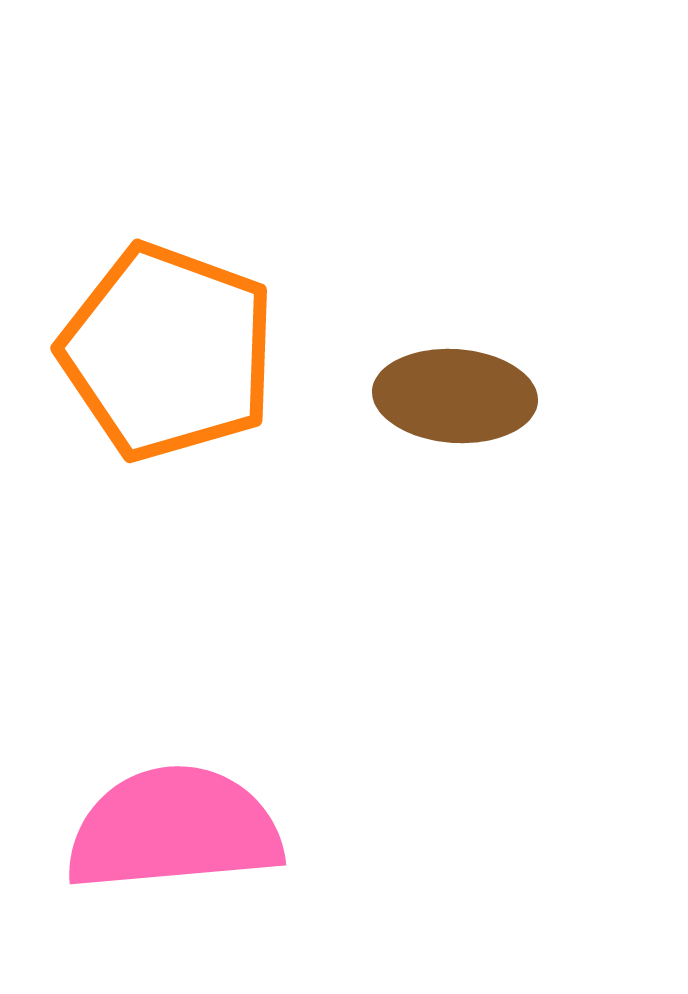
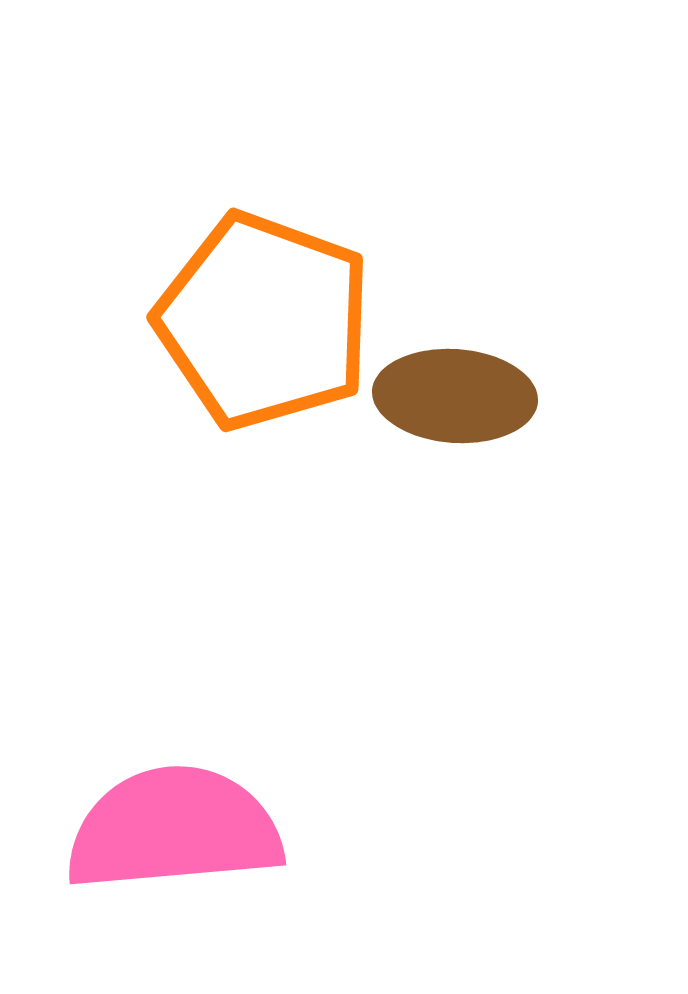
orange pentagon: moved 96 px right, 31 px up
